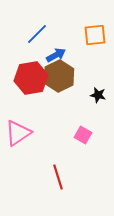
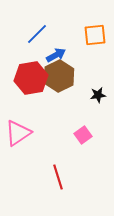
black star: rotated 21 degrees counterclockwise
pink square: rotated 24 degrees clockwise
